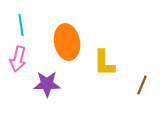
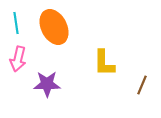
cyan line: moved 5 px left, 2 px up
orange ellipse: moved 13 px left, 15 px up; rotated 16 degrees counterclockwise
